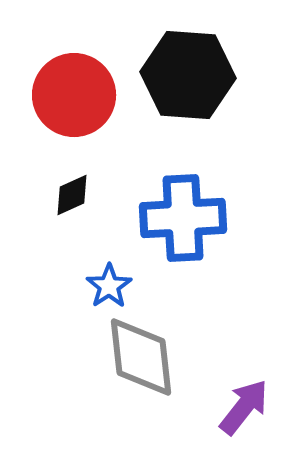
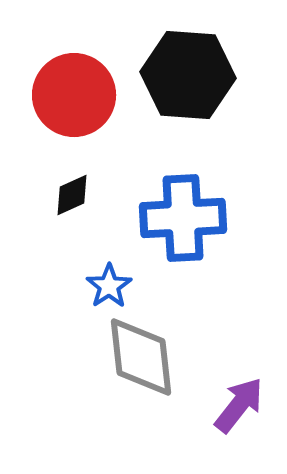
purple arrow: moved 5 px left, 2 px up
